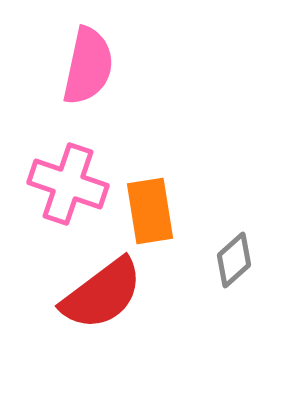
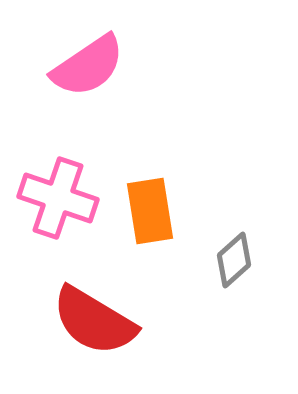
pink semicircle: rotated 44 degrees clockwise
pink cross: moved 10 px left, 14 px down
red semicircle: moved 8 px left, 27 px down; rotated 68 degrees clockwise
